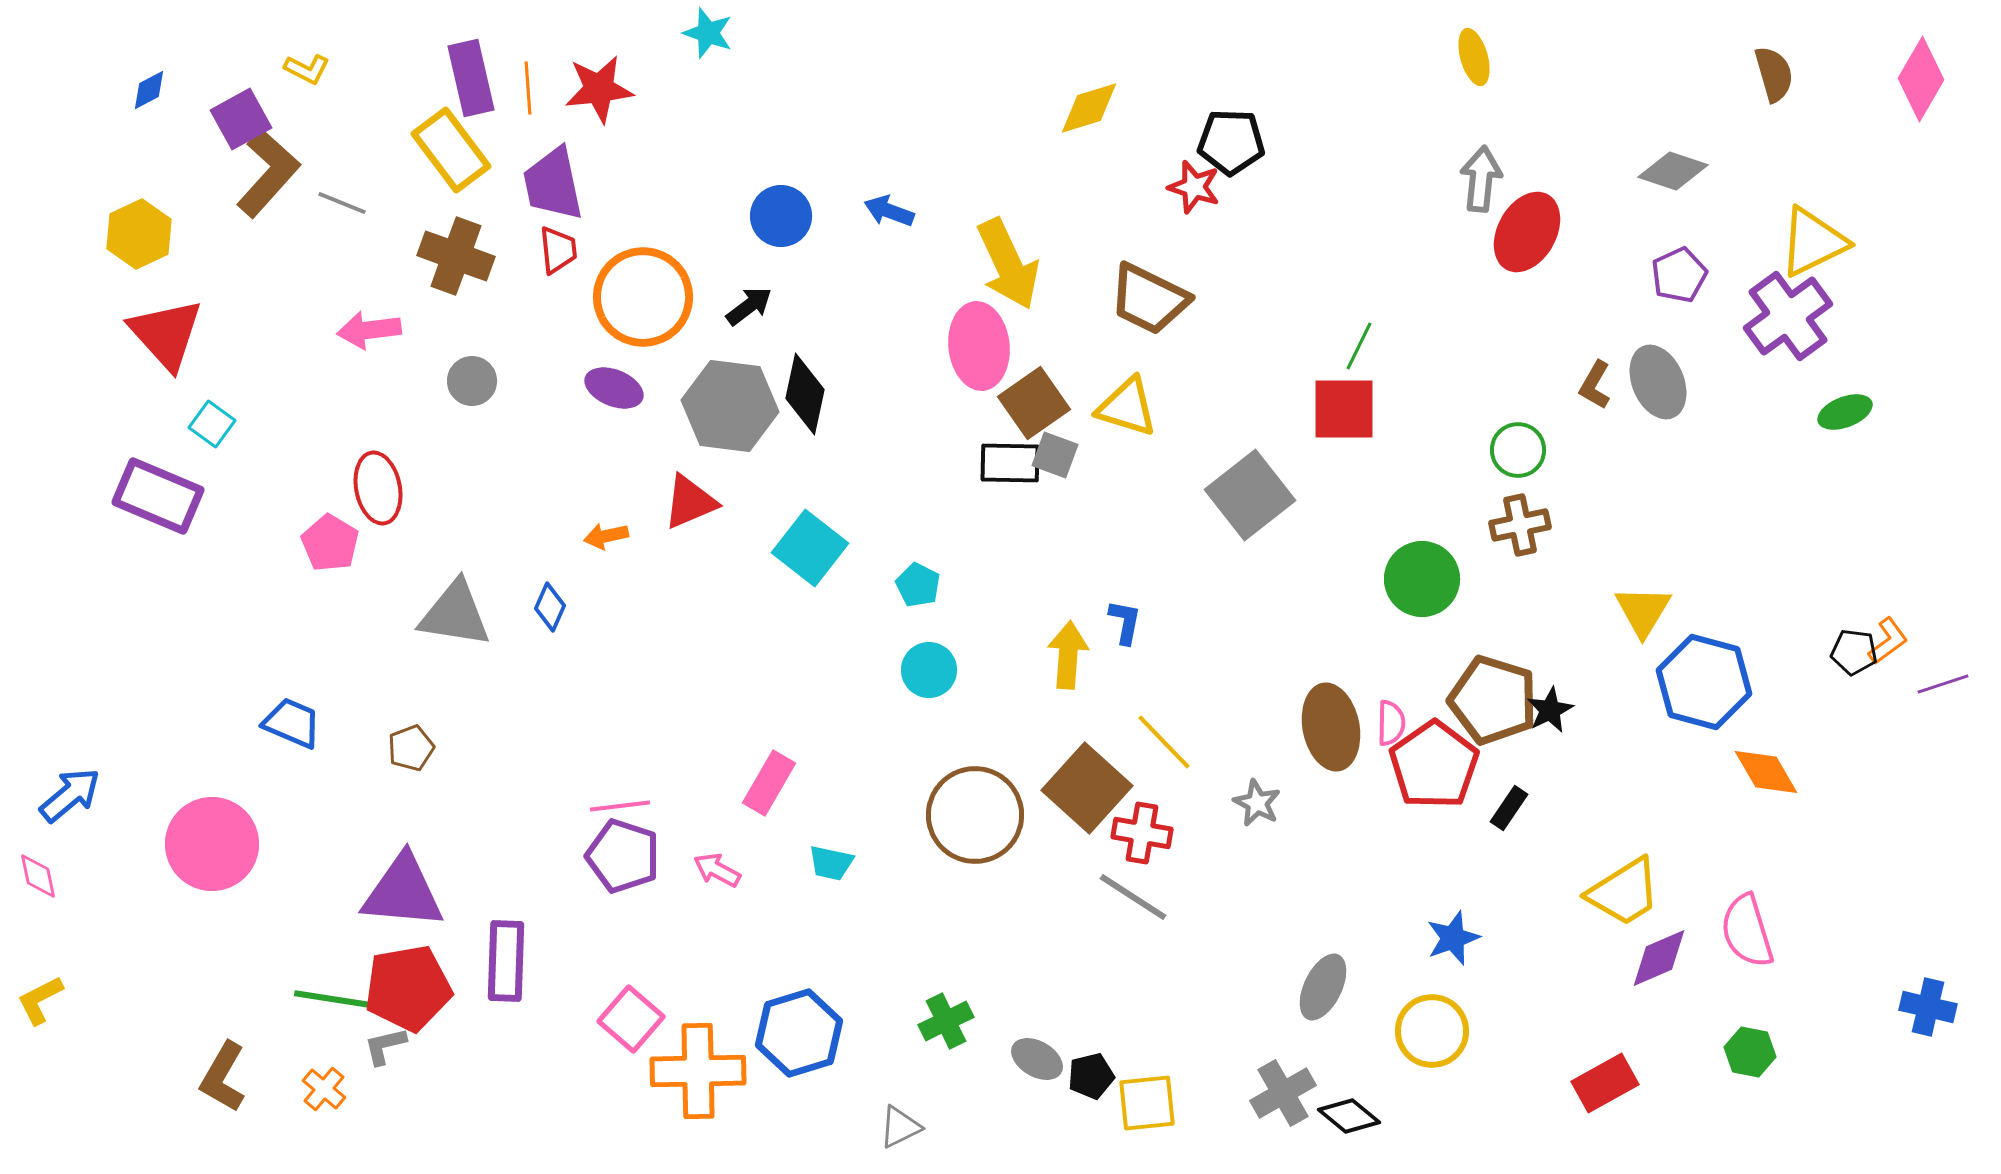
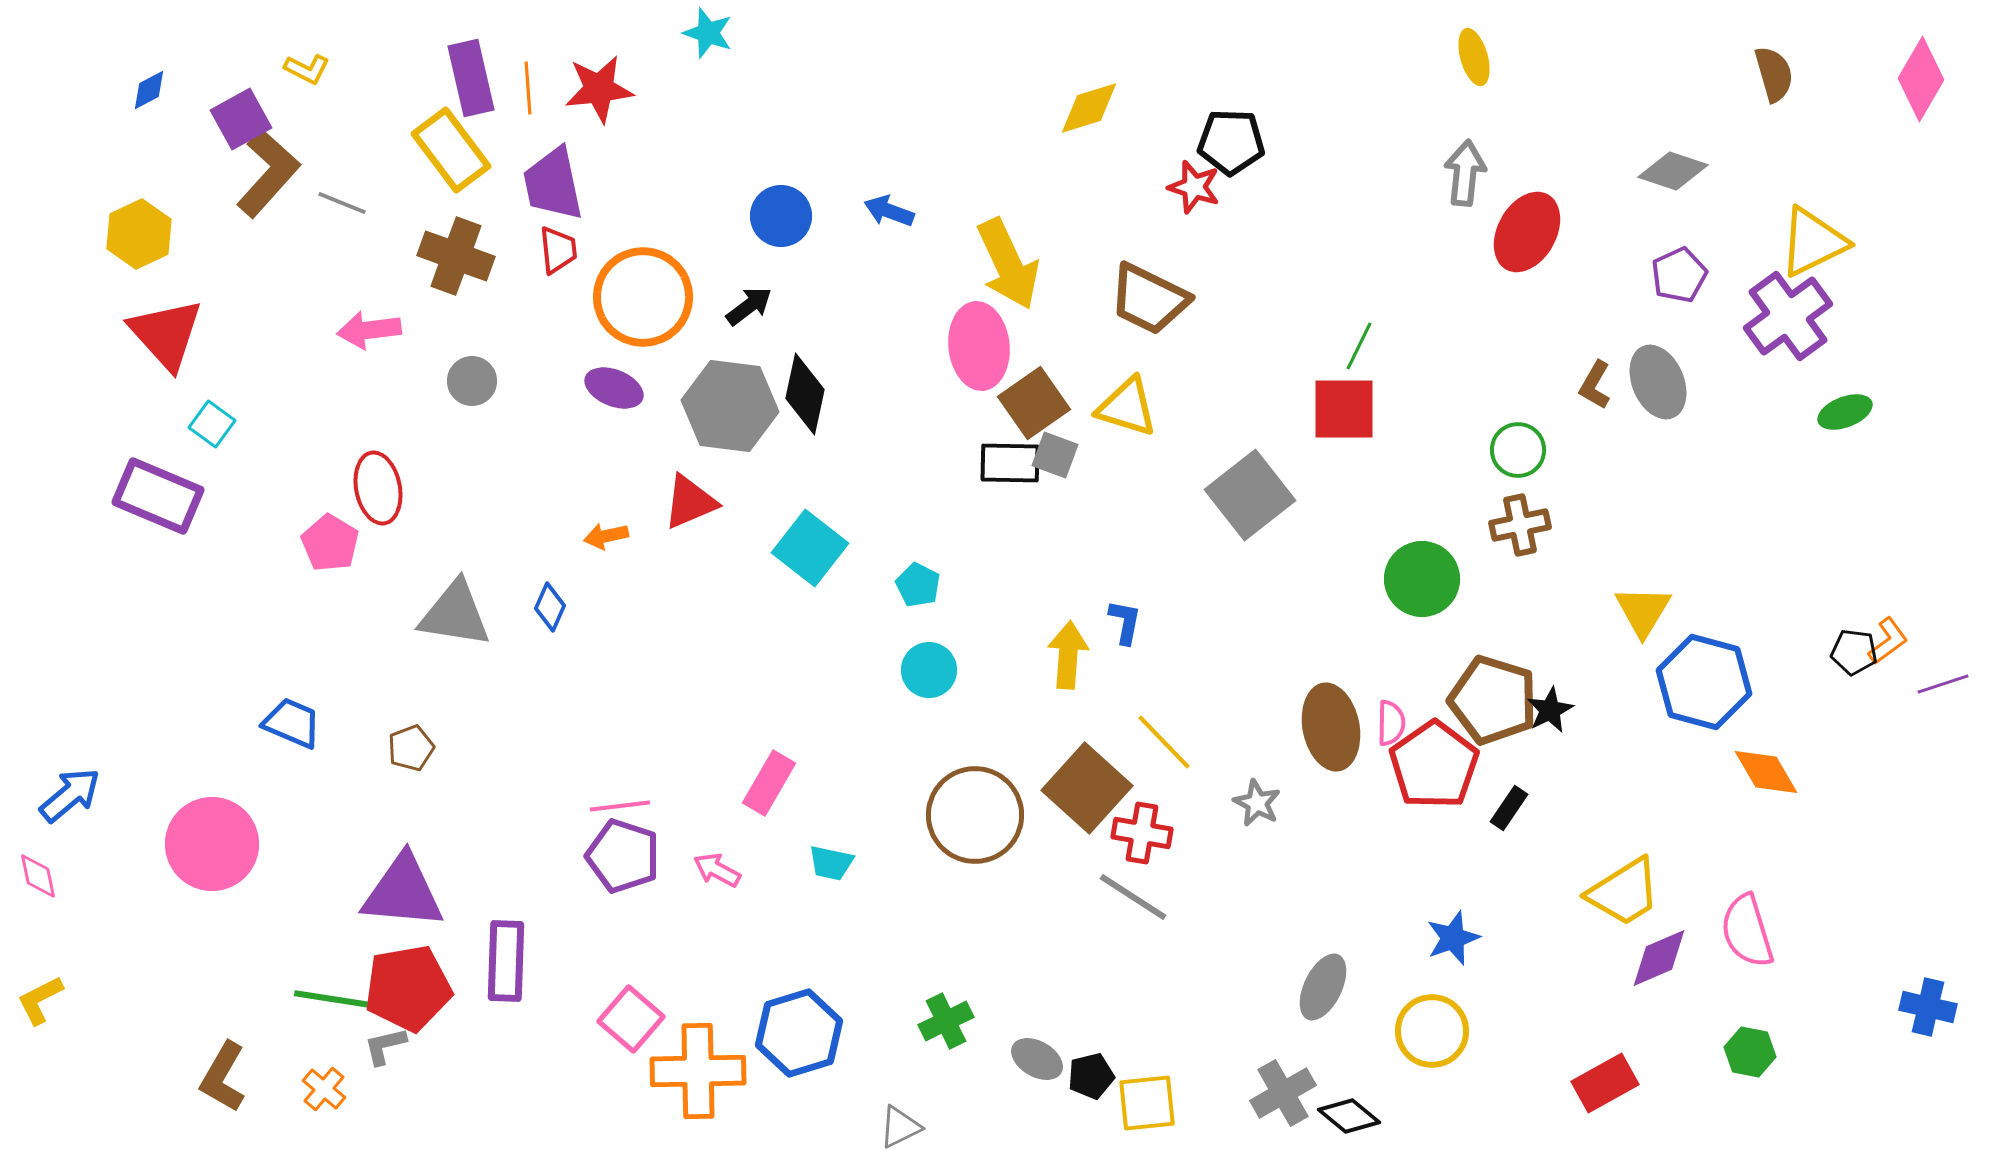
gray arrow at (1481, 179): moved 16 px left, 6 px up
